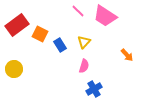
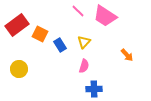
yellow circle: moved 5 px right
blue cross: rotated 28 degrees clockwise
